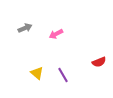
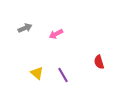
red semicircle: rotated 96 degrees clockwise
